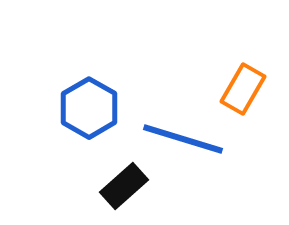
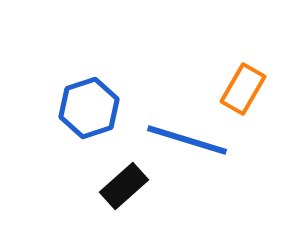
blue hexagon: rotated 12 degrees clockwise
blue line: moved 4 px right, 1 px down
